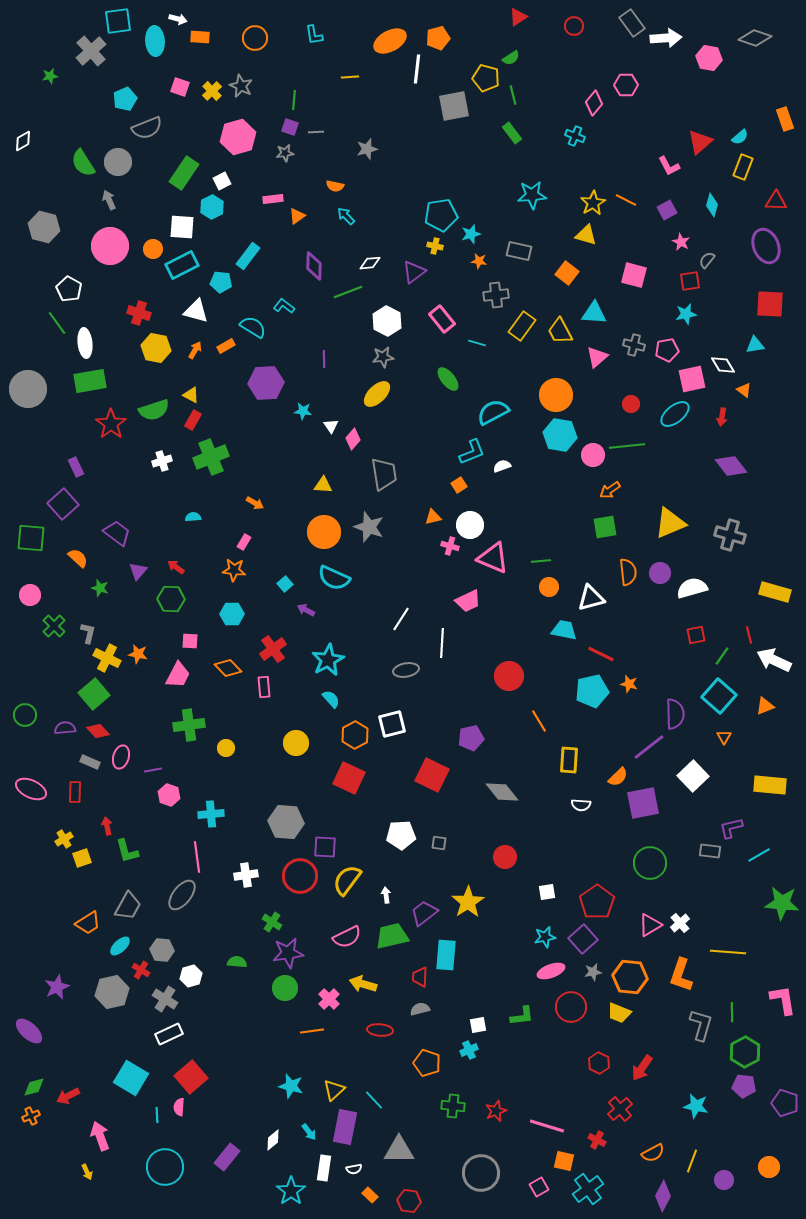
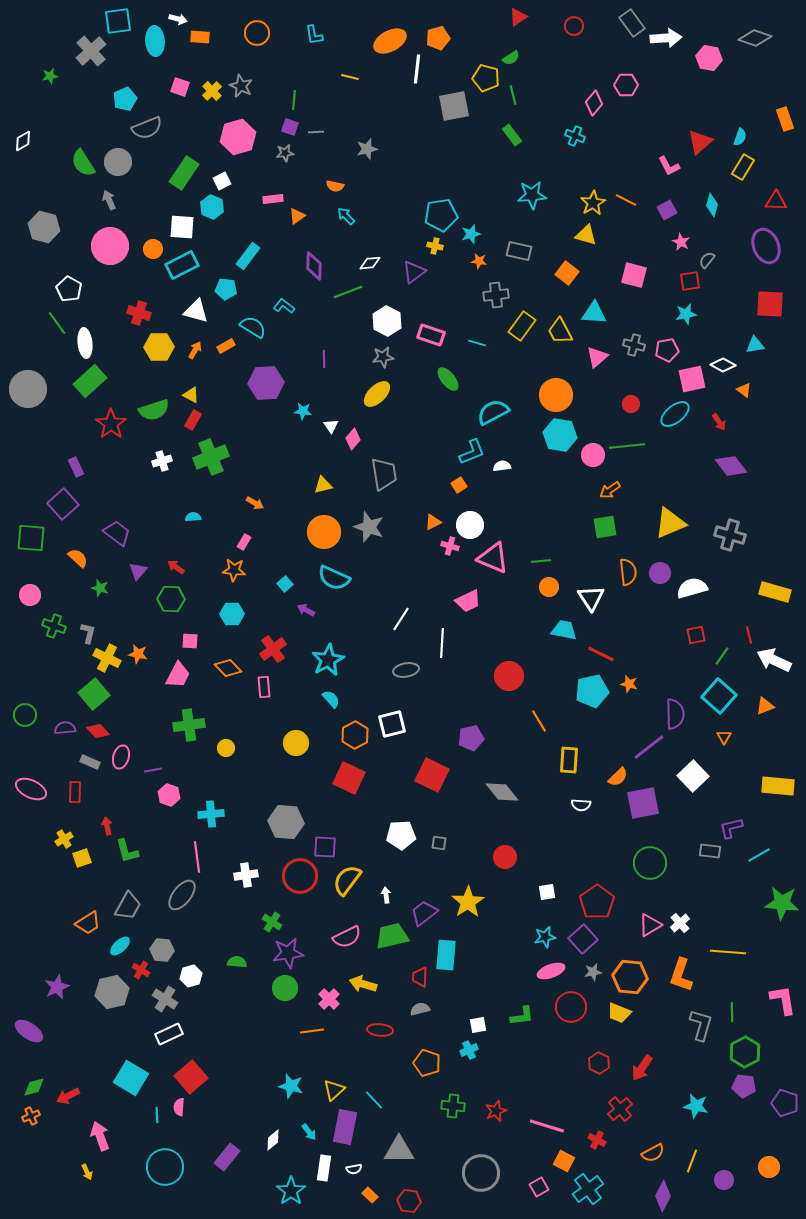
orange circle at (255, 38): moved 2 px right, 5 px up
yellow line at (350, 77): rotated 18 degrees clockwise
green rectangle at (512, 133): moved 2 px down
cyan semicircle at (740, 137): rotated 30 degrees counterclockwise
yellow rectangle at (743, 167): rotated 10 degrees clockwise
cyan hexagon at (212, 207): rotated 10 degrees counterclockwise
cyan pentagon at (221, 282): moved 5 px right, 7 px down
pink rectangle at (442, 319): moved 11 px left, 16 px down; rotated 32 degrees counterclockwise
yellow hexagon at (156, 348): moved 3 px right, 1 px up; rotated 12 degrees counterclockwise
white diamond at (723, 365): rotated 30 degrees counterclockwise
green rectangle at (90, 381): rotated 32 degrees counterclockwise
red arrow at (722, 417): moved 3 px left, 5 px down; rotated 42 degrees counterclockwise
white semicircle at (502, 466): rotated 12 degrees clockwise
yellow triangle at (323, 485): rotated 18 degrees counterclockwise
orange triangle at (433, 517): moved 5 px down; rotated 12 degrees counterclockwise
white triangle at (591, 598): rotated 48 degrees counterclockwise
green cross at (54, 626): rotated 25 degrees counterclockwise
yellow rectangle at (770, 785): moved 8 px right, 1 px down
purple ellipse at (29, 1031): rotated 8 degrees counterclockwise
orange square at (564, 1161): rotated 15 degrees clockwise
